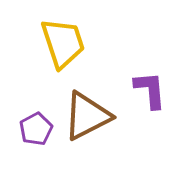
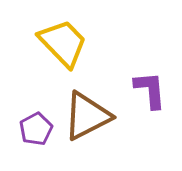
yellow trapezoid: rotated 26 degrees counterclockwise
